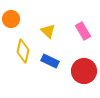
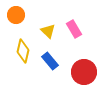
orange circle: moved 5 px right, 4 px up
pink rectangle: moved 9 px left, 2 px up
blue rectangle: rotated 24 degrees clockwise
red circle: moved 1 px down
